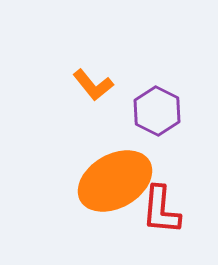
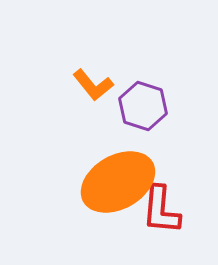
purple hexagon: moved 14 px left, 5 px up; rotated 9 degrees counterclockwise
orange ellipse: moved 3 px right, 1 px down
